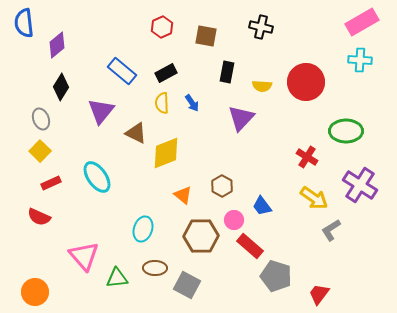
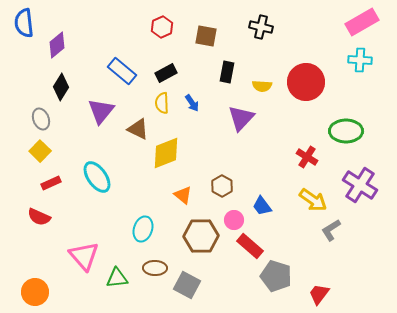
brown triangle at (136, 133): moved 2 px right, 4 px up
yellow arrow at (314, 198): moved 1 px left, 2 px down
